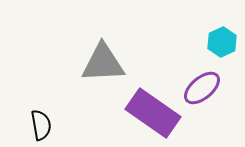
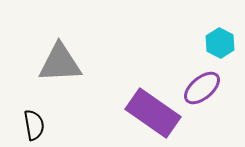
cyan hexagon: moved 2 px left, 1 px down; rotated 8 degrees counterclockwise
gray triangle: moved 43 px left
black semicircle: moved 7 px left
